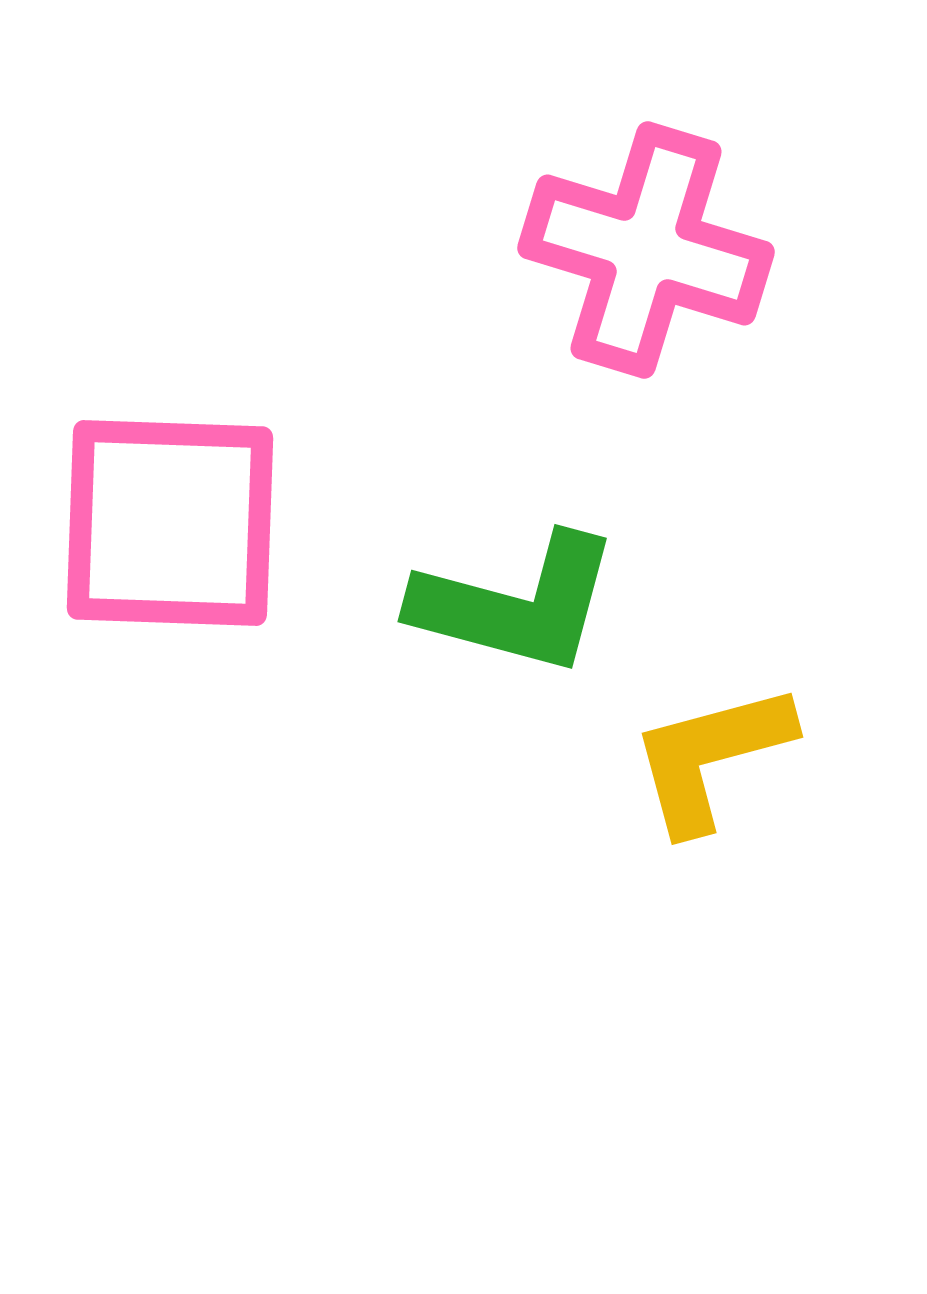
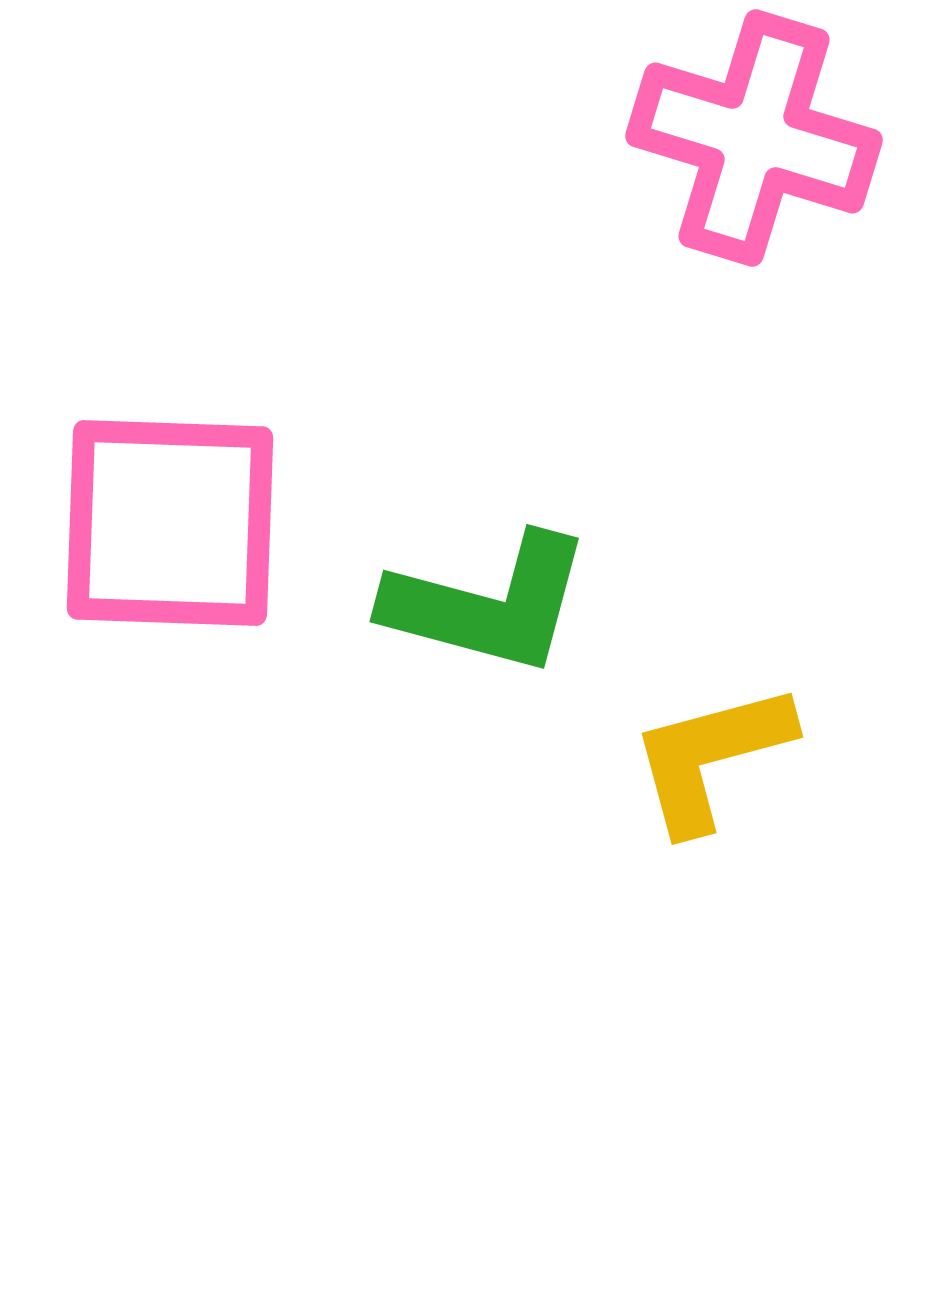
pink cross: moved 108 px right, 112 px up
green L-shape: moved 28 px left
